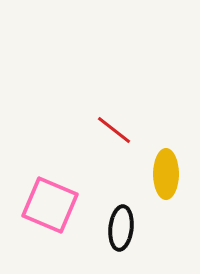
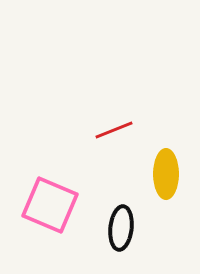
red line: rotated 60 degrees counterclockwise
